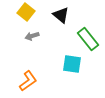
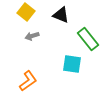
black triangle: rotated 18 degrees counterclockwise
